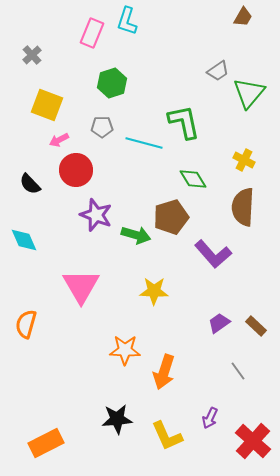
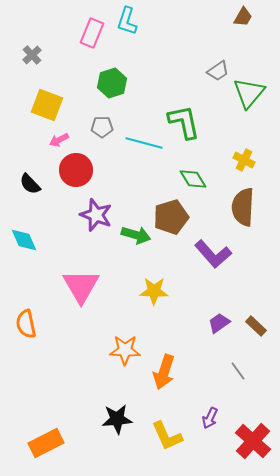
orange semicircle: rotated 28 degrees counterclockwise
